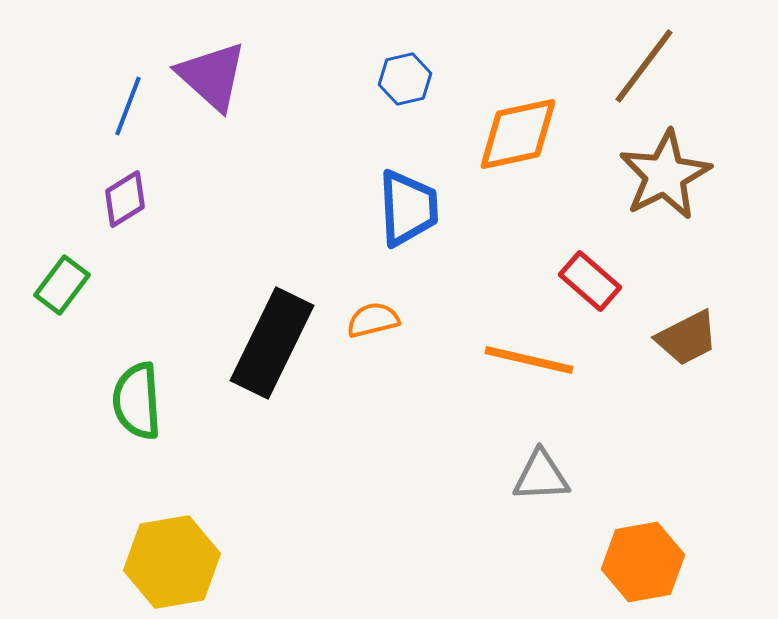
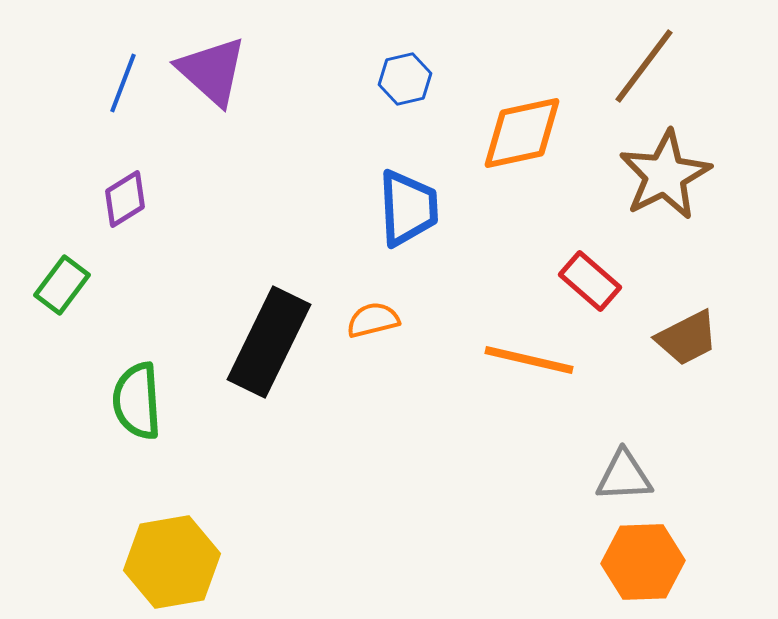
purple triangle: moved 5 px up
blue line: moved 5 px left, 23 px up
orange diamond: moved 4 px right, 1 px up
black rectangle: moved 3 px left, 1 px up
gray triangle: moved 83 px right
orange hexagon: rotated 8 degrees clockwise
